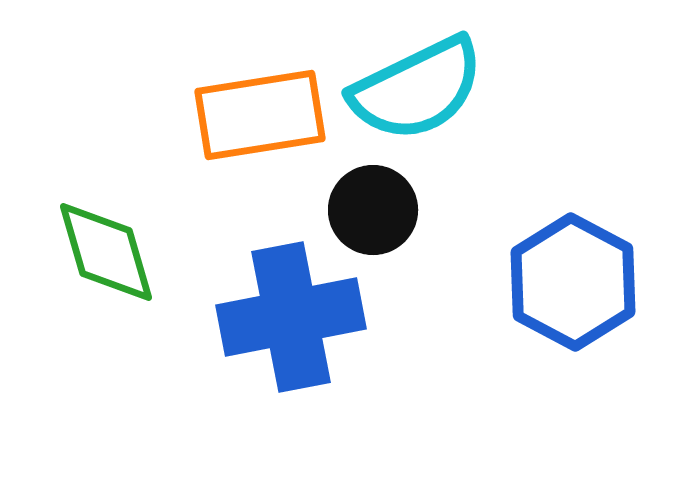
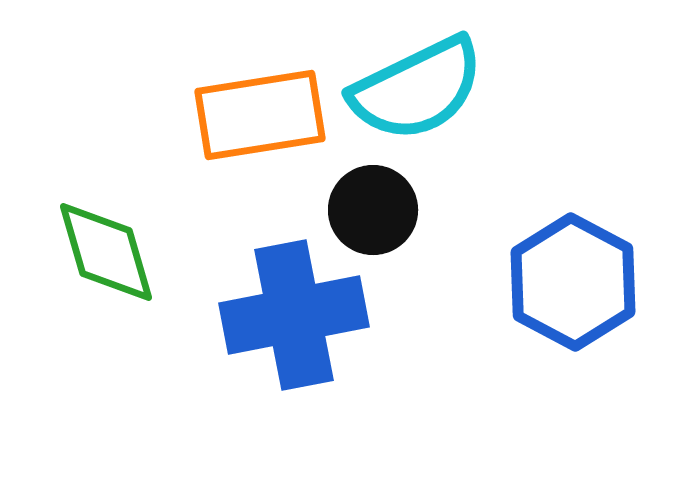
blue cross: moved 3 px right, 2 px up
